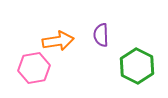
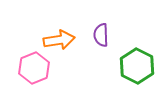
orange arrow: moved 1 px right, 1 px up
pink hexagon: rotated 12 degrees counterclockwise
